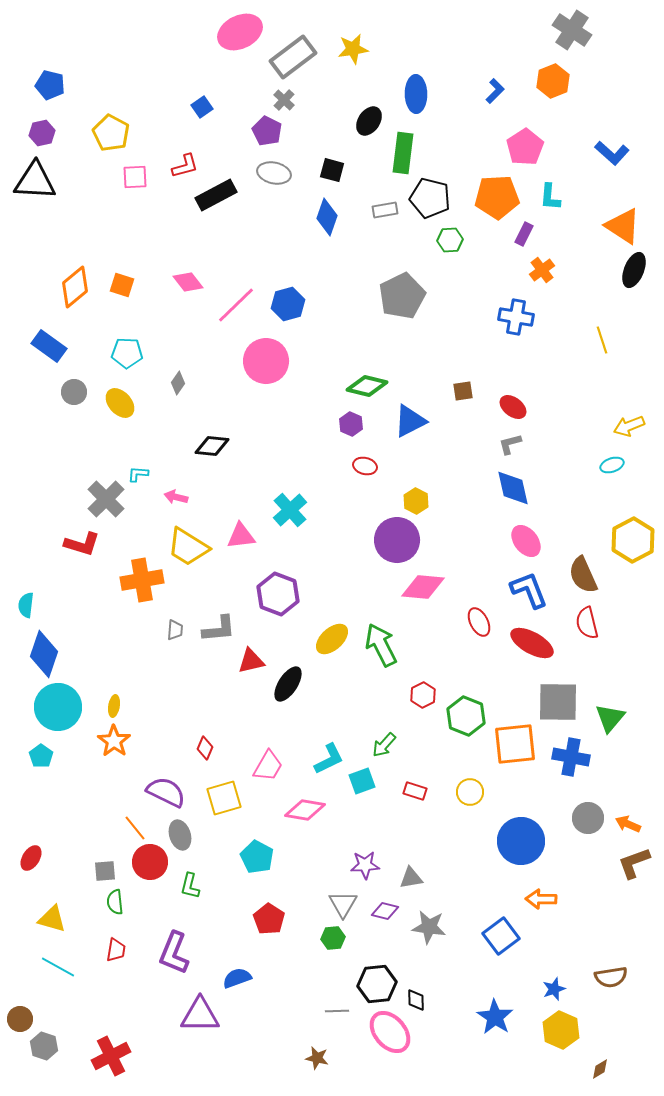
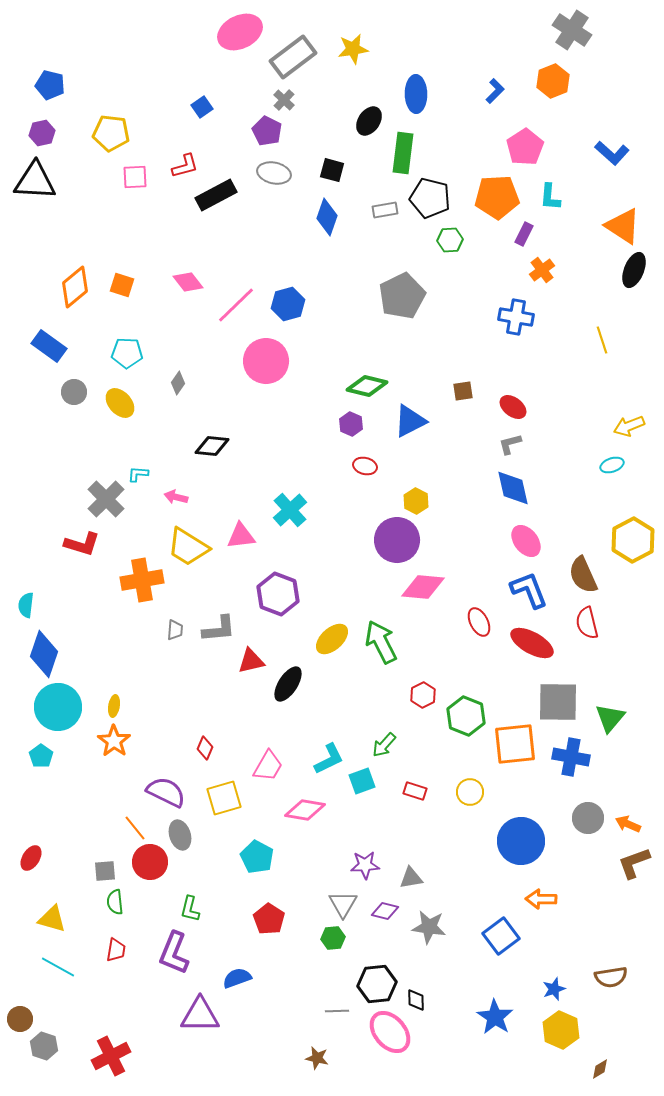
yellow pentagon at (111, 133): rotated 21 degrees counterclockwise
green arrow at (381, 645): moved 3 px up
green L-shape at (190, 886): moved 23 px down
